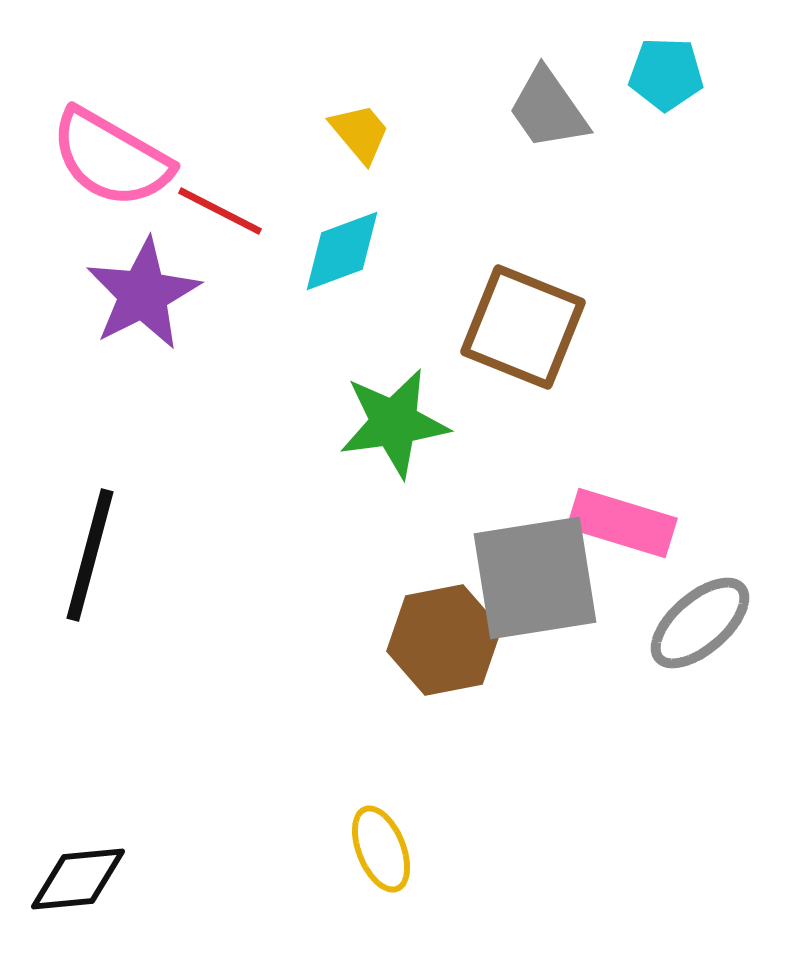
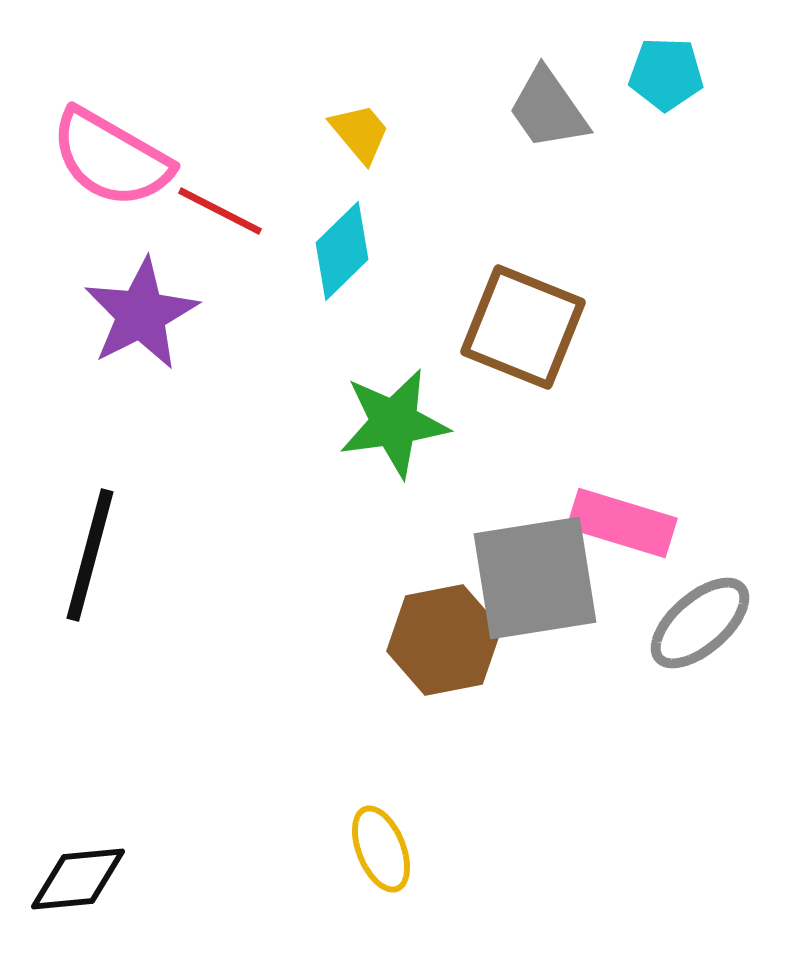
cyan diamond: rotated 24 degrees counterclockwise
purple star: moved 2 px left, 20 px down
